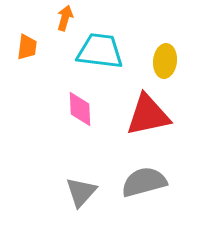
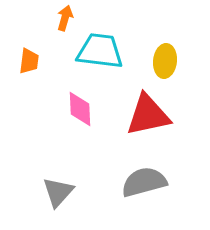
orange trapezoid: moved 2 px right, 14 px down
gray triangle: moved 23 px left
